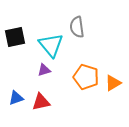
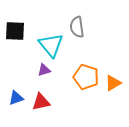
black square: moved 6 px up; rotated 15 degrees clockwise
